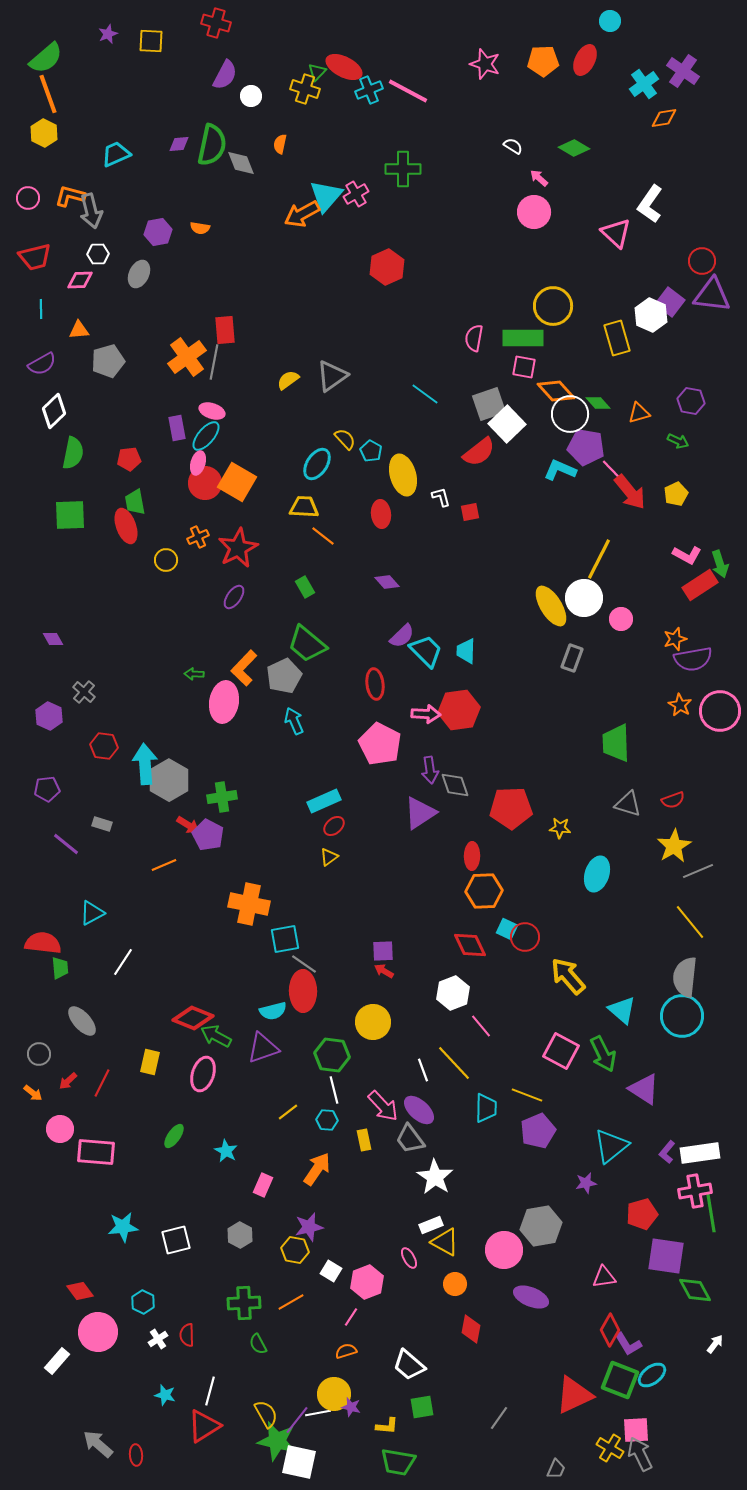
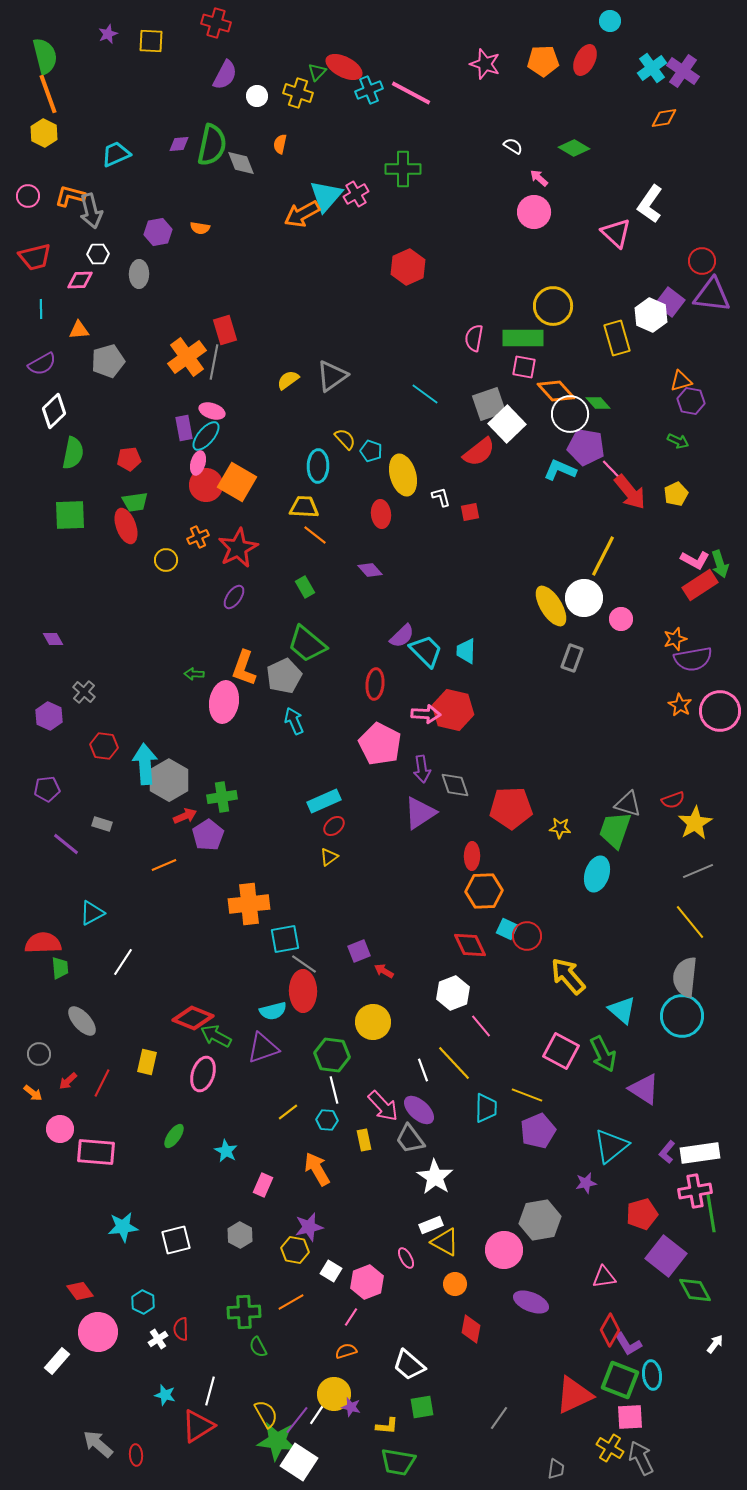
green semicircle at (46, 58): moved 1 px left, 2 px up; rotated 63 degrees counterclockwise
cyan cross at (644, 84): moved 8 px right, 16 px up
yellow cross at (305, 89): moved 7 px left, 4 px down
pink line at (408, 91): moved 3 px right, 2 px down
white circle at (251, 96): moved 6 px right
pink circle at (28, 198): moved 2 px up
red hexagon at (387, 267): moved 21 px right
gray ellipse at (139, 274): rotated 24 degrees counterclockwise
red rectangle at (225, 330): rotated 12 degrees counterclockwise
orange triangle at (639, 413): moved 42 px right, 32 px up
purple rectangle at (177, 428): moved 7 px right
cyan pentagon at (371, 451): rotated 10 degrees counterclockwise
cyan ellipse at (317, 464): moved 1 px right, 2 px down; rotated 32 degrees counterclockwise
red circle at (205, 483): moved 1 px right, 2 px down
green trapezoid at (135, 502): rotated 88 degrees counterclockwise
orange line at (323, 536): moved 8 px left, 1 px up
pink L-shape at (687, 555): moved 8 px right, 5 px down
yellow line at (599, 559): moved 4 px right, 3 px up
purple diamond at (387, 582): moved 17 px left, 12 px up
orange L-shape at (244, 668): rotated 24 degrees counterclockwise
red ellipse at (375, 684): rotated 12 degrees clockwise
red hexagon at (459, 710): moved 6 px left; rotated 21 degrees clockwise
green trapezoid at (616, 743): moved 1 px left, 87 px down; rotated 21 degrees clockwise
purple arrow at (430, 770): moved 8 px left, 1 px up
red arrow at (188, 825): moved 3 px left, 9 px up; rotated 55 degrees counterclockwise
purple pentagon at (208, 835): rotated 12 degrees clockwise
yellow star at (674, 846): moved 21 px right, 23 px up
orange cross at (249, 904): rotated 18 degrees counterclockwise
red circle at (525, 937): moved 2 px right, 1 px up
red semicircle at (43, 943): rotated 9 degrees counterclockwise
purple square at (383, 951): moved 24 px left; rotated 20 degrees counterclockwise
yellow rectangle at (150, 1062): moved 3 px left
orange arrow at (317, 1169): rotated 64 degrees counterclockwise
gray hexagon at (541, 1226): moved 1 px left, 6 px up
purple square at (666, 1256): rotated 30 degrees clockwise
pink ellipse at (409, 1258): moved 3 px left
purple ellipse at (531, 1297): moved 5 px down
green cross at (244, 1303): moved 9 px down
red semicircle at (187, 1335): moved 6 px left, 6 px up
green semicircle at (258, 1344): moved 3 px down
cyan ellipse at (652, 1375): rotated 60 degrees counterclockwise
white line at (318, 1413): rotated 45 degrees counterclockwise
red triangle at (204, 1426): moved 6 px left
pink square at (636, 1430): moved 6 px left, 13 px up
green star at (277, 1441): rotated 6 degrees counterclockwise
gray arrow at (640, 1454): moved 1 px right, 4 px down
white square at (299, 1462): rotated 21 degrees clockwise
gray trapezoid at (556, 1469): rotated 15 degrees counterclockwise
